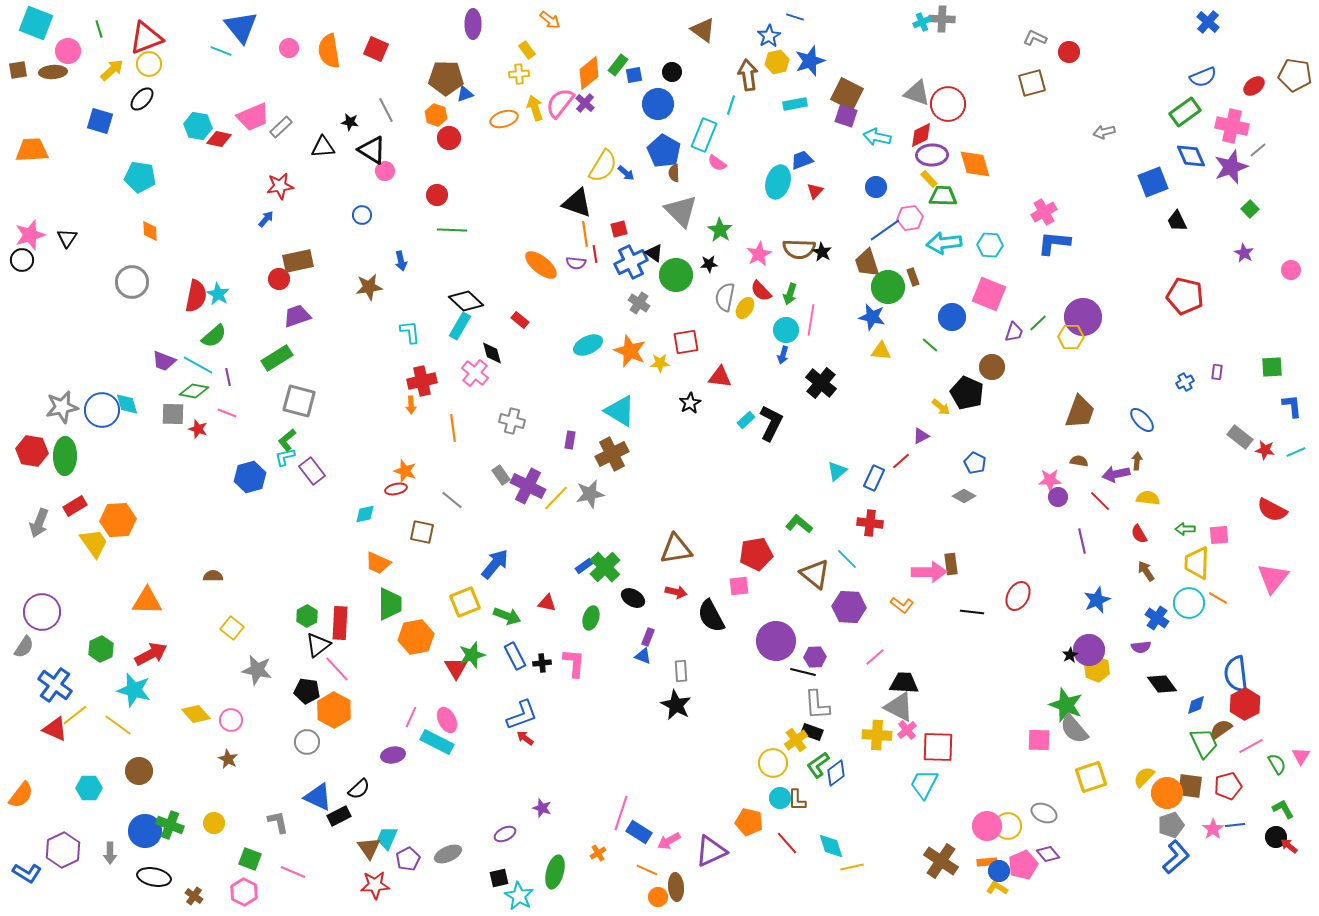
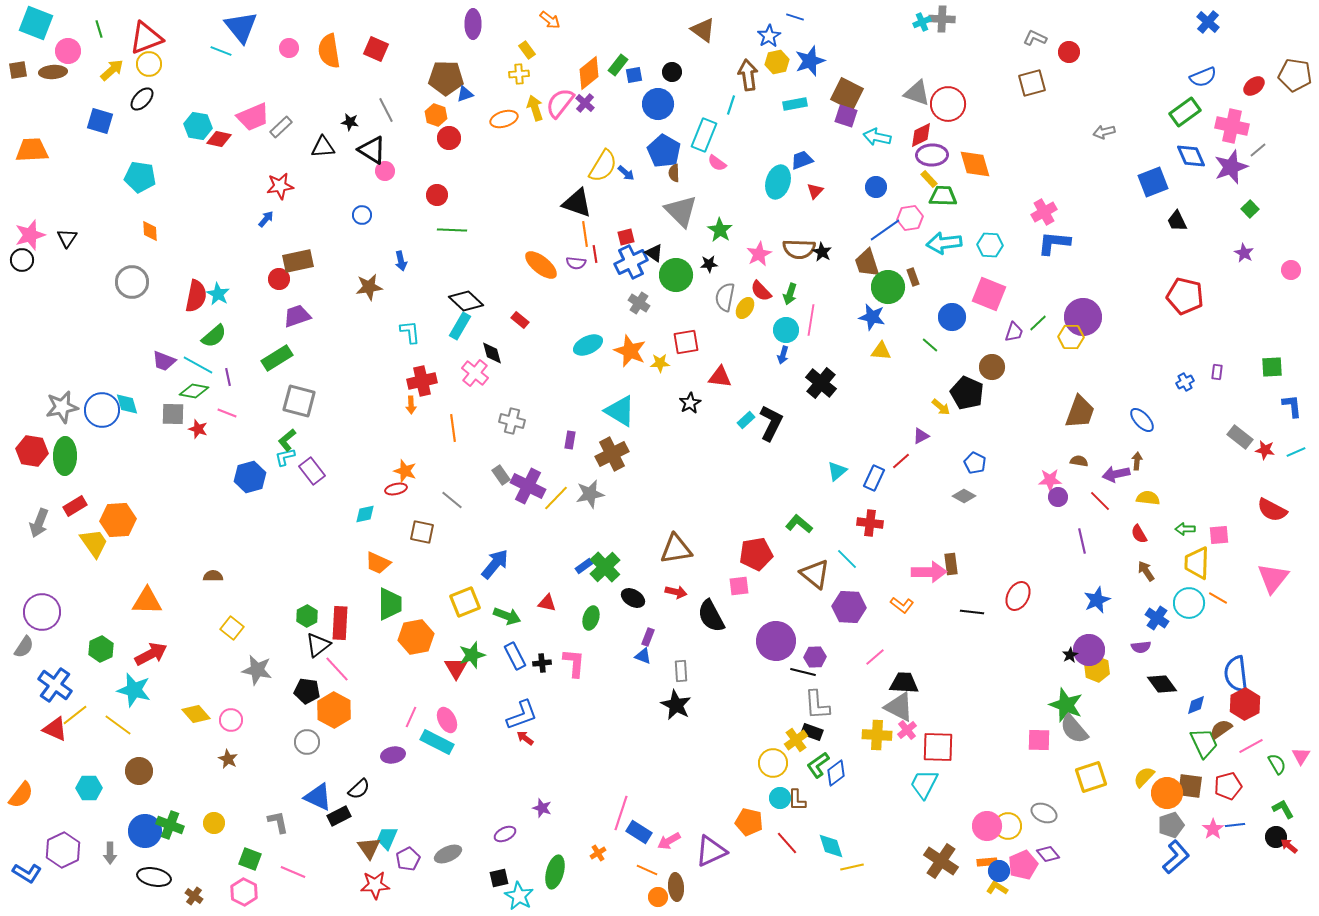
red square at (619, 229): moved 7 px right, 8 px down
